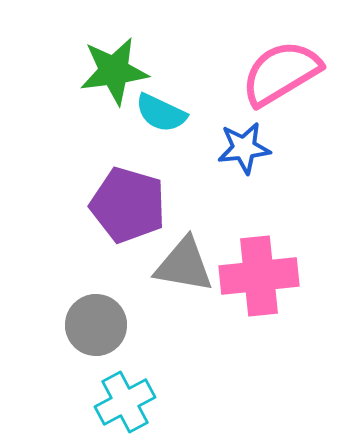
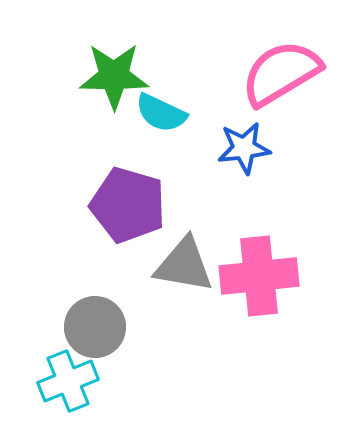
green star: moved 5 px down; rotated 8 degrees clockwise
gray circle: moved 1 px left, 2 px down
cyan cross: moved 57 px left, 21 px up; rotated 6 degrees clockwise
